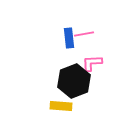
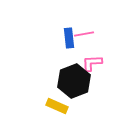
yellow rectangle: moved 4 px left; rotated 20 degrees clockwise
